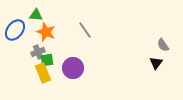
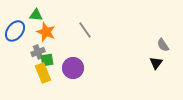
blue ellipse: moved 1 px down
